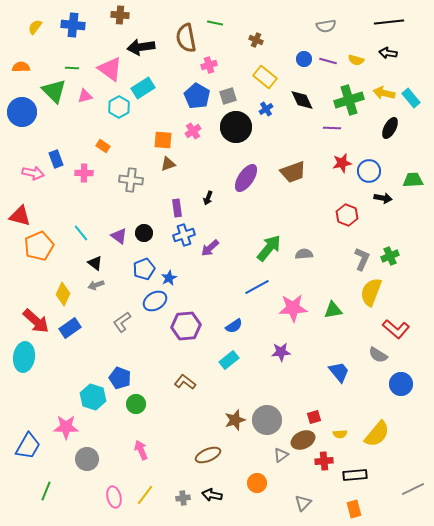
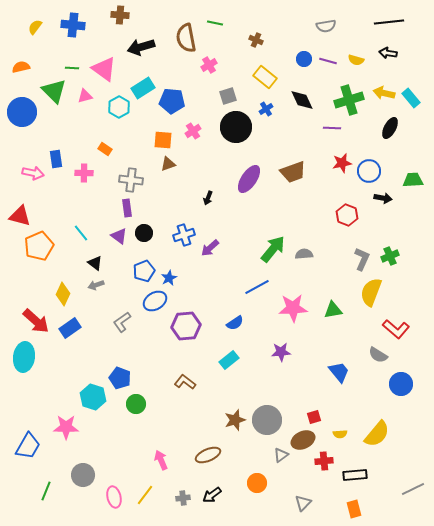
black arrow at (141, 47): rotated 8 degrees counterclockwise
pink cross at (209, 65): rotated 14 degrees counterclockwise
orange semicircle at (21, 67): rotated 12 degrees counterclockwise
pink triangle at (110, 69): moved 6 px left
blue pentagon at (197, 96): moved 25 px left, 5 px down; rotated 25 degrees counterclockwise
orange rectangle at (103, 146): moved 2 px right, 3 px down
blue rectangle at (56, 159): rotated 12 degrees clockwise
purple ellipse at (246, 178): moved 3 px right, 1 px down
purple rectangle at (177, 208): moved 50 px left
green arrow at (269, 248): moved 4 px right, 1 px down
blue pentagon at (144, 269): moved 2 px down
blue semicircle at (234, 326): moved 1 px right, 3 px up
pink arrow at (141, 450): moved 20 px right, 10 px down
gray circle at (87, 459): moved 4 px left, 16 px down
black arrow at (212, 495): rotated 48 degrees counterclockwise
